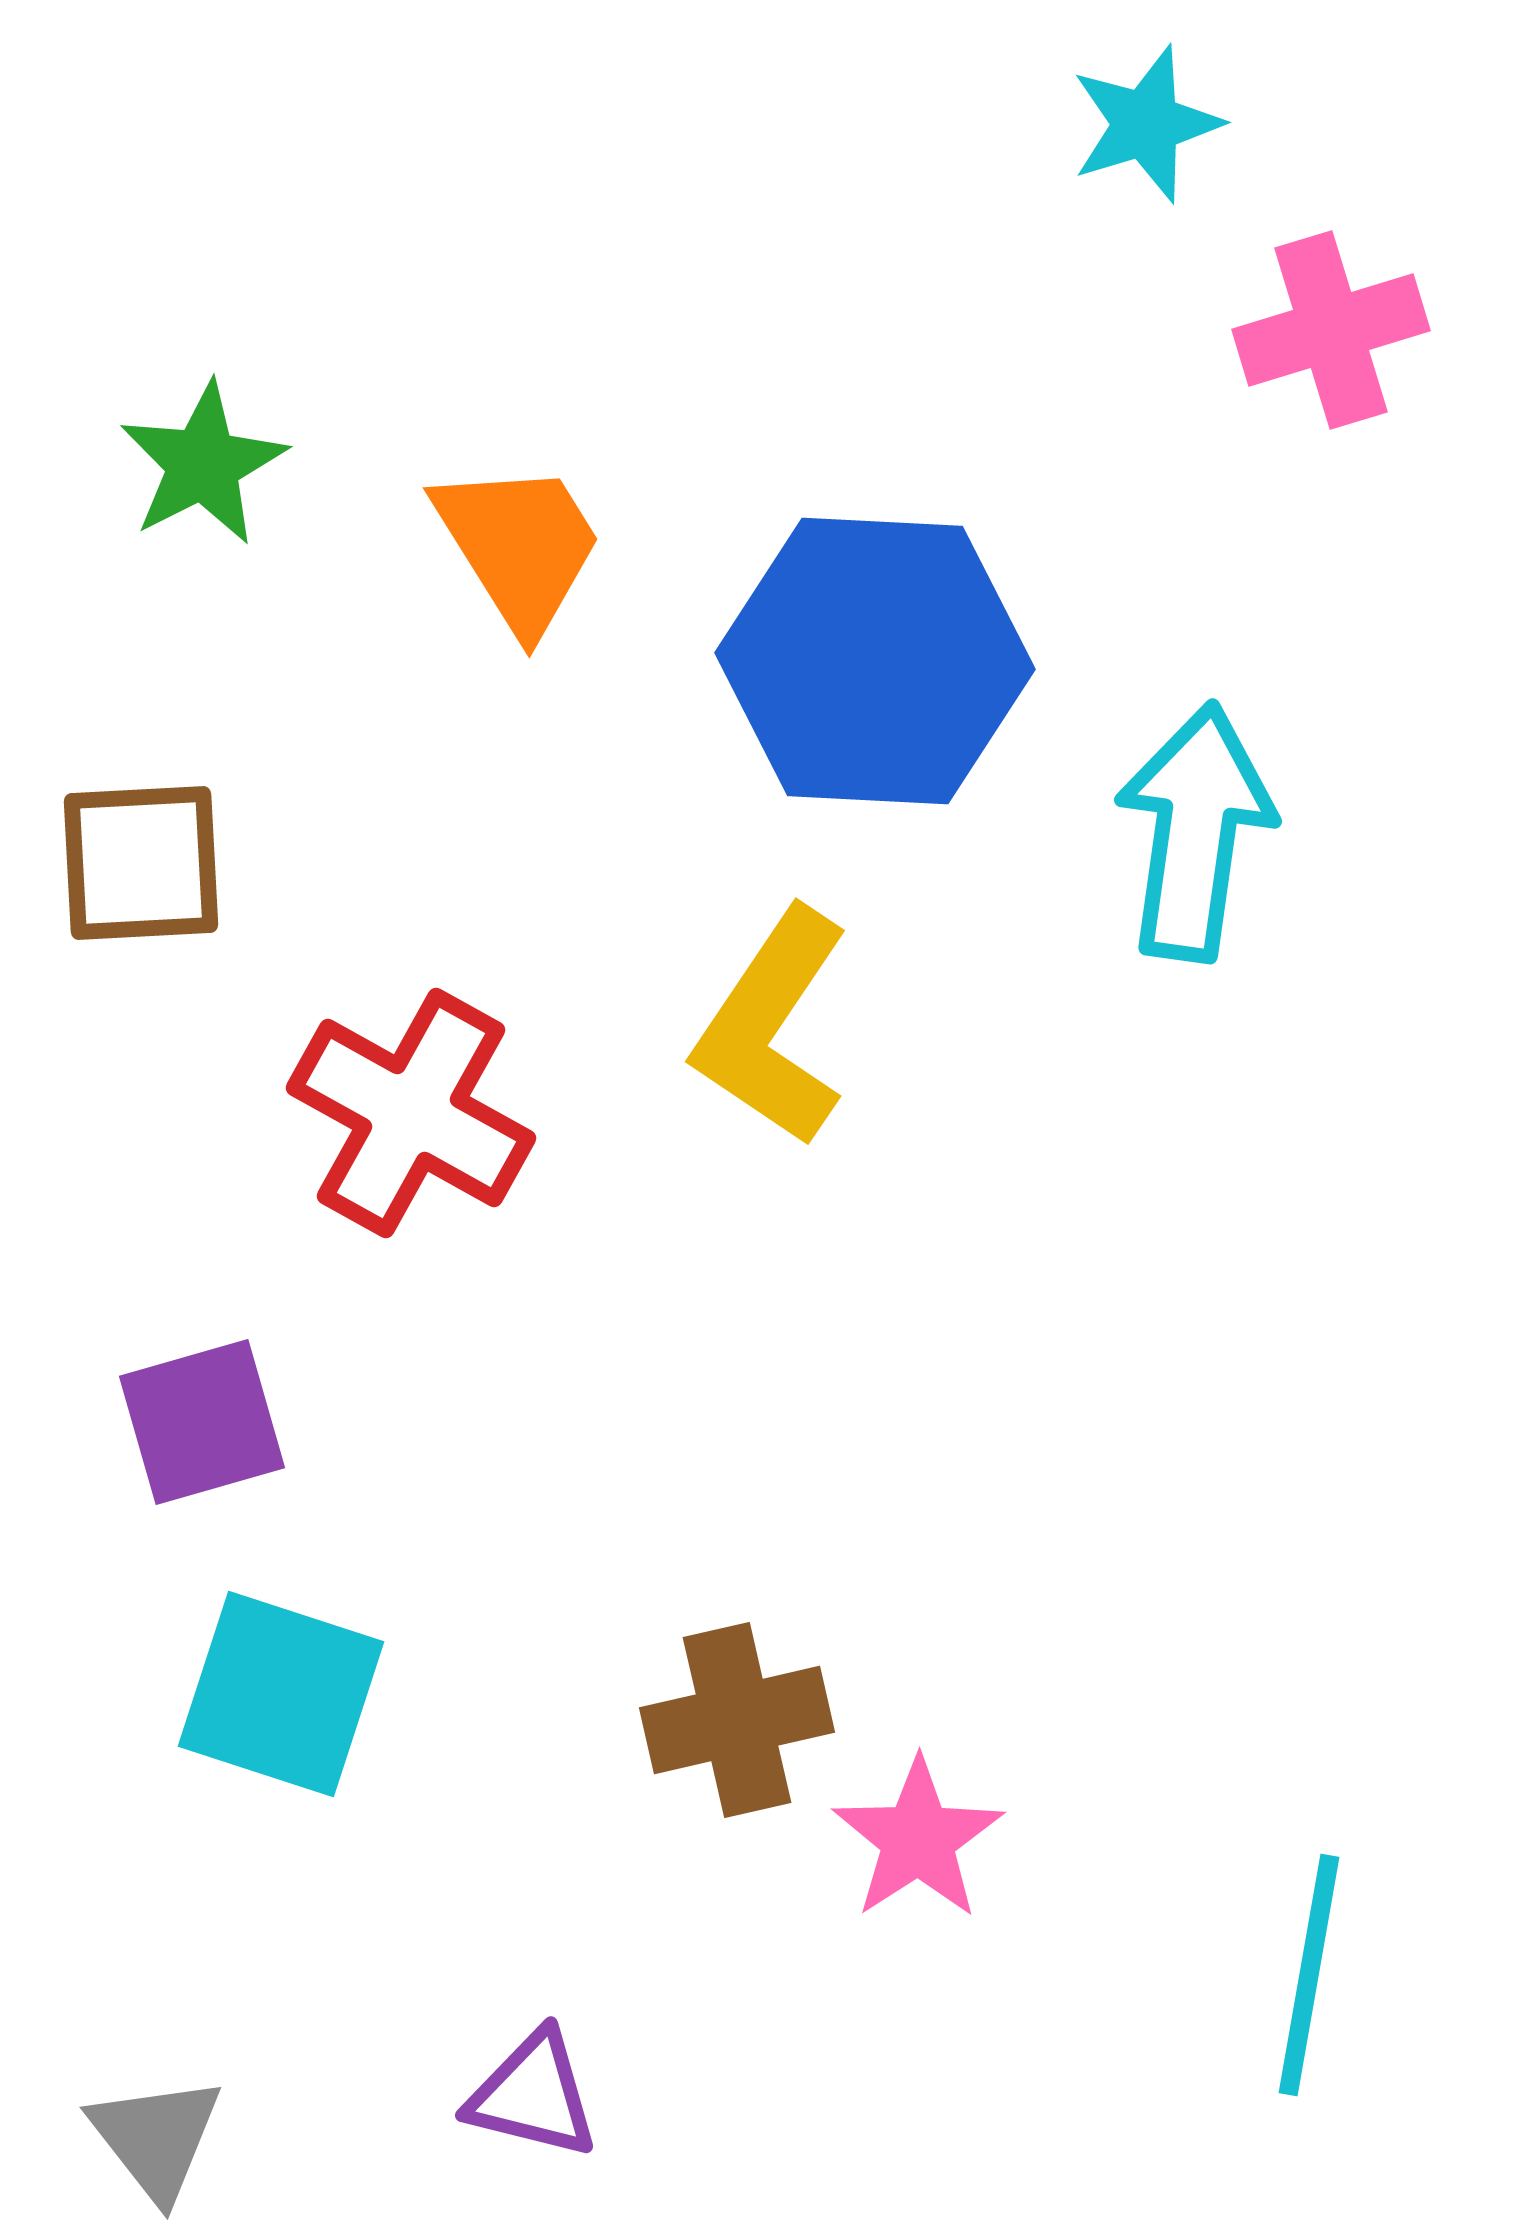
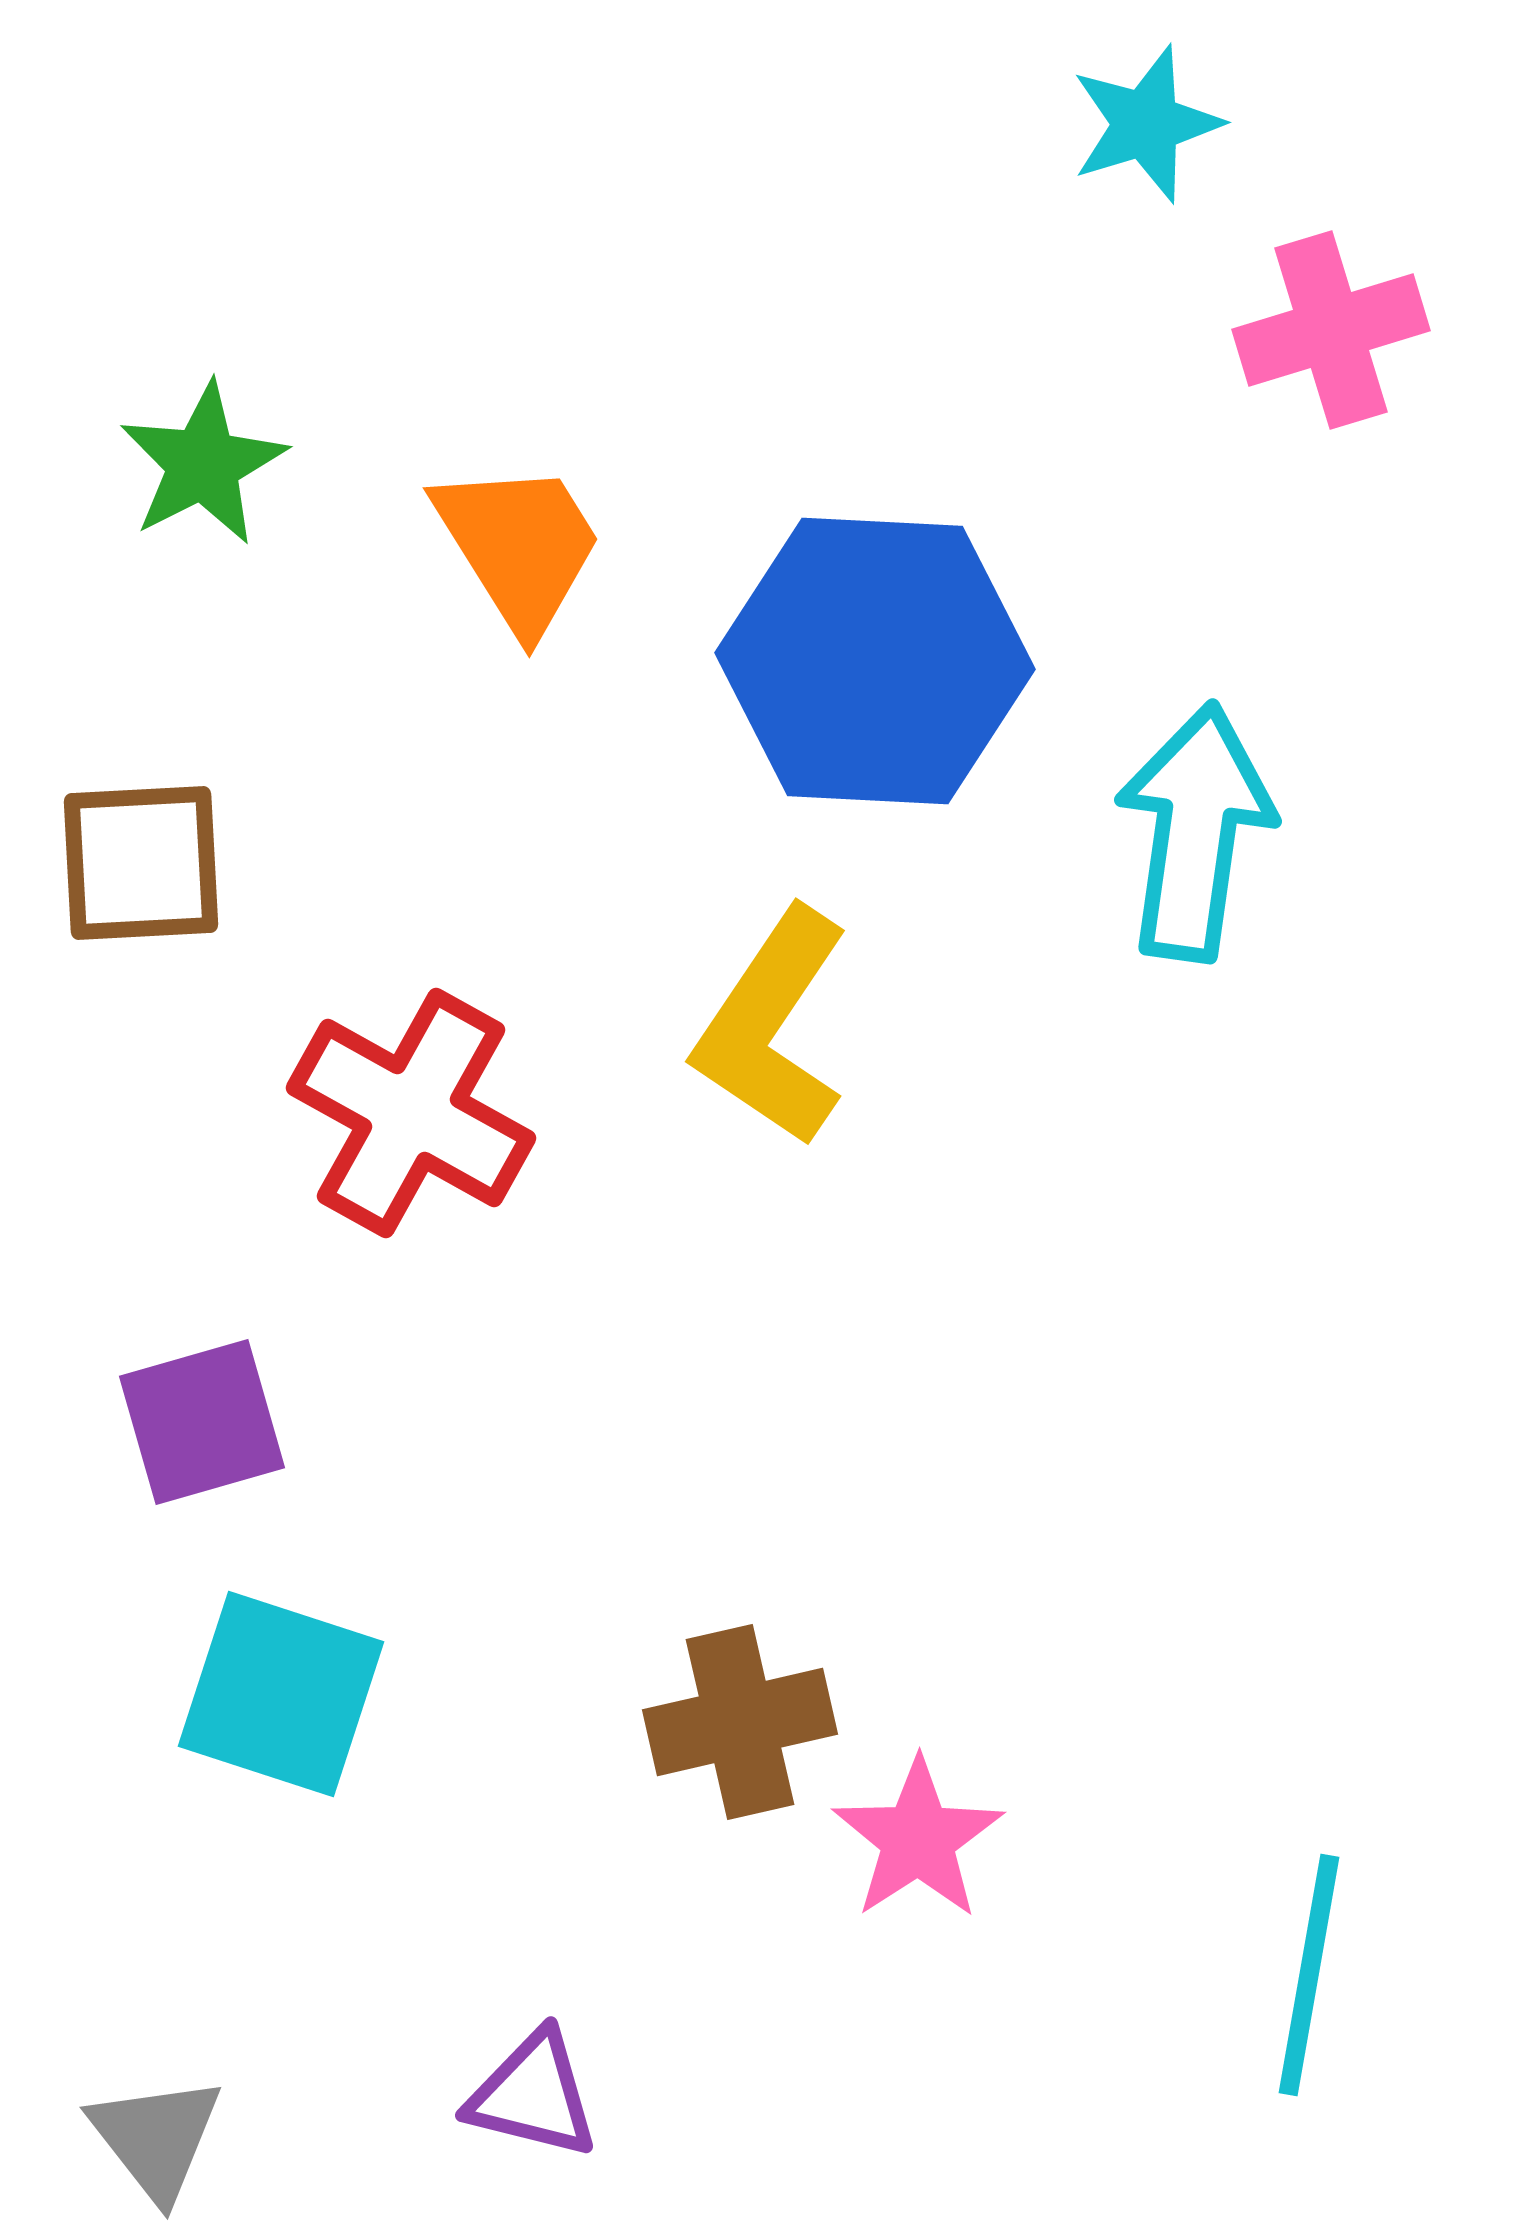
brown cross: moved 3 px right, 2 px down
